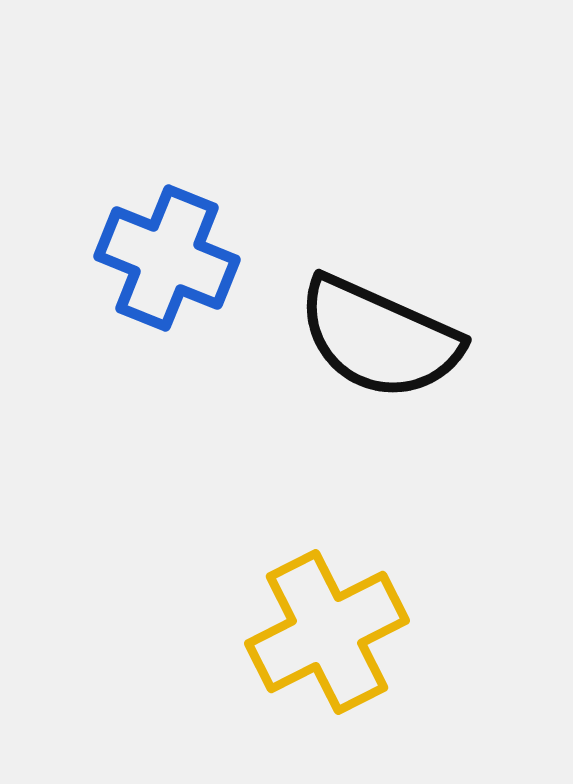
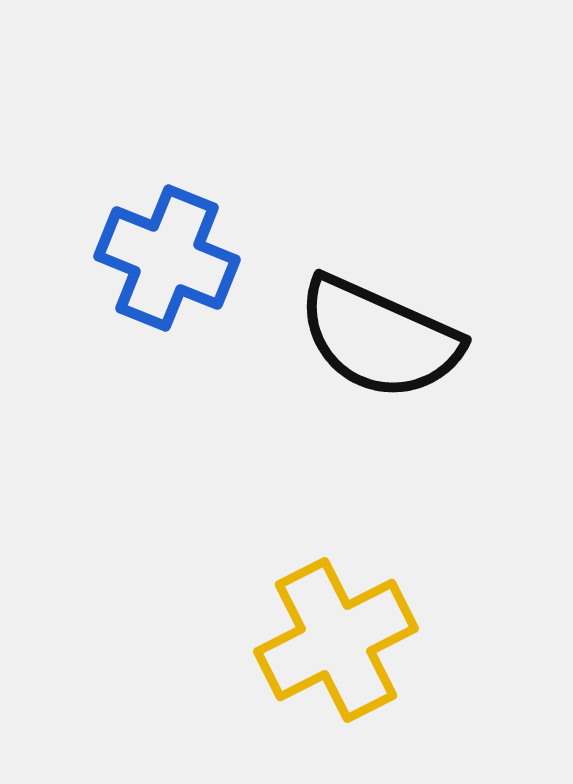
yellow cross: moved 9 px right, 8 px down
